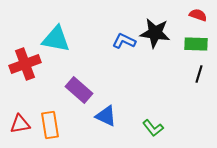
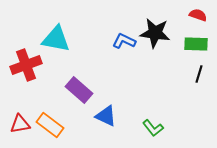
red cross: moved 1 px right, 1 px down
orange rectangle: rotated 44 degrees counterclockwise
